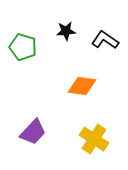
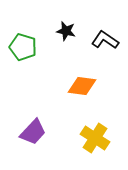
black star: rotated 18 degrees clockwise
yellow cross: moved 1 px right, 1 px up
